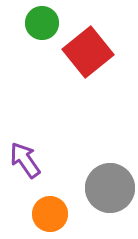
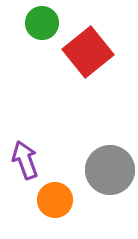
purple arrow: rotated 15 degrees clockwise
gray circle: moved 18 px up
orange circle: moved 5 px right, 14 px up
